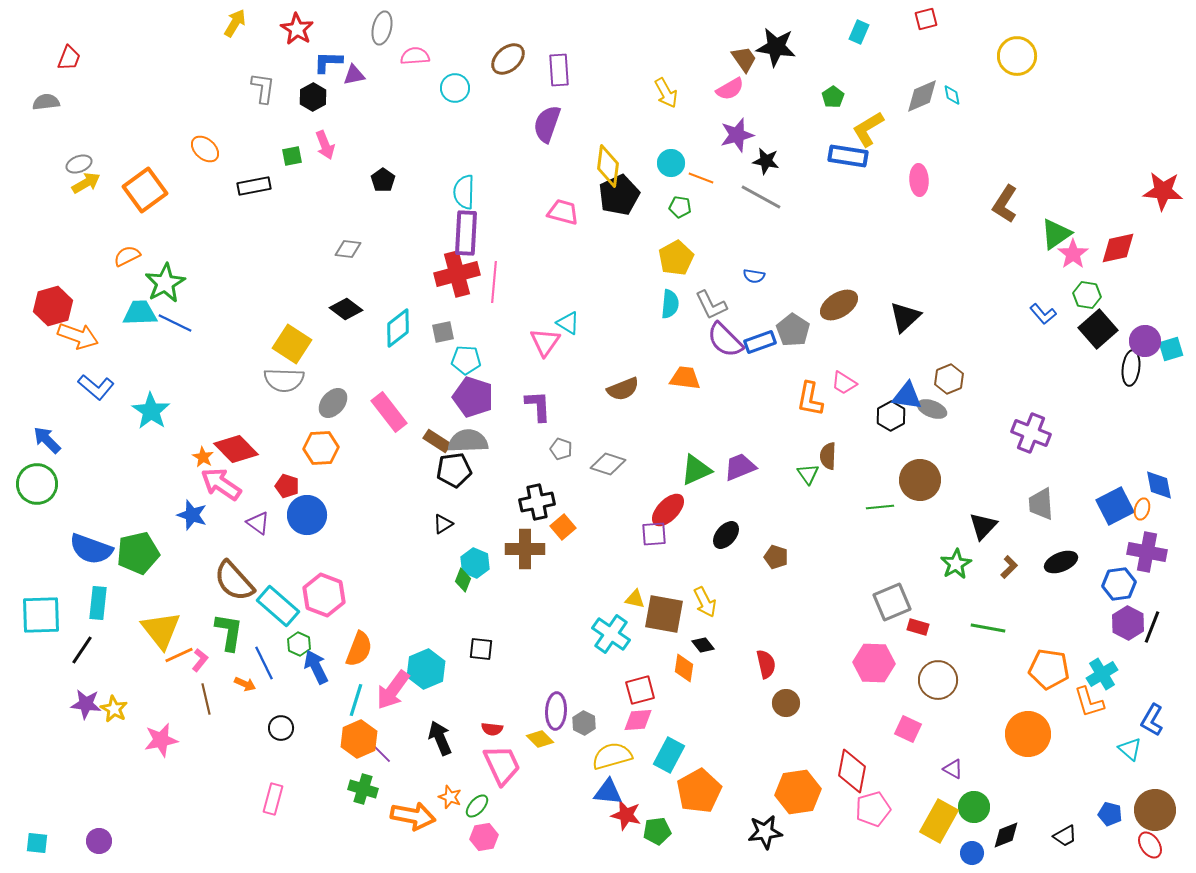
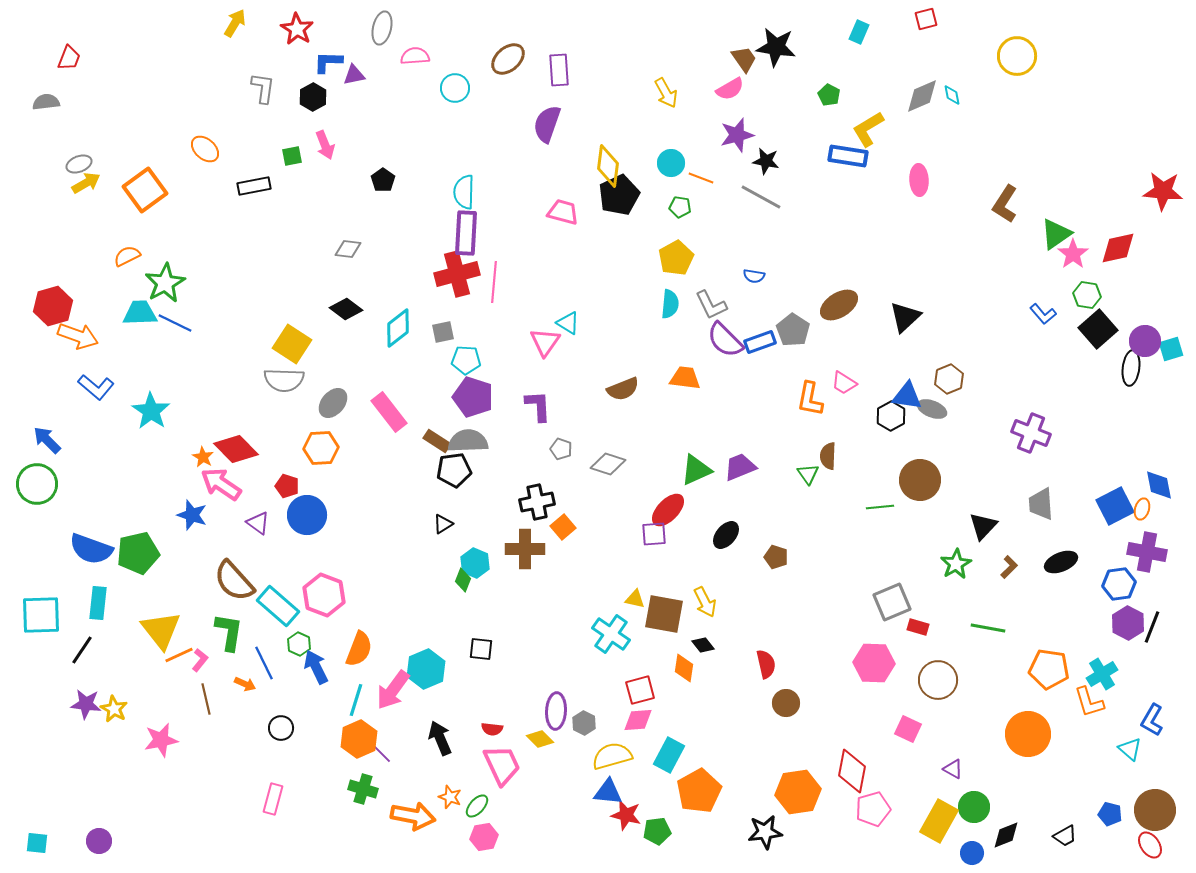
green pentagon at (833, 97): moved 4 px left, 2 px up; rotated 10 degrees counterclockwise
